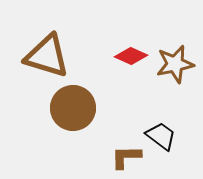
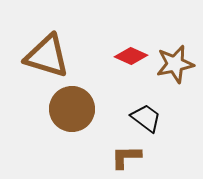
brown circle: moved 1 px left, 1 px down
black trapezoid: moved 15 px left, 18 px up
